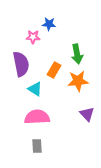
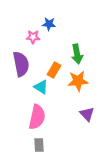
cyan triangle: moved 6 px right, 2 px up
pink semicircle: rotated 105 degrees clockwise
gray rectangle: moved 2 px right, 1 px up
